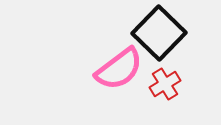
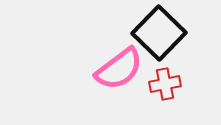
red cross: rotated 20 degrees clockwise
